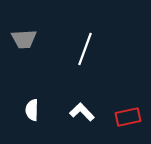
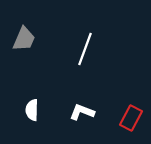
gray trapezoid: rotated 64 degrees counterclockwise
white L-shape: rotated 25 degrees counterclockwise
red rectangle: moved 3 px right, 1 px down; rotated 50 degrees counterclockwise
